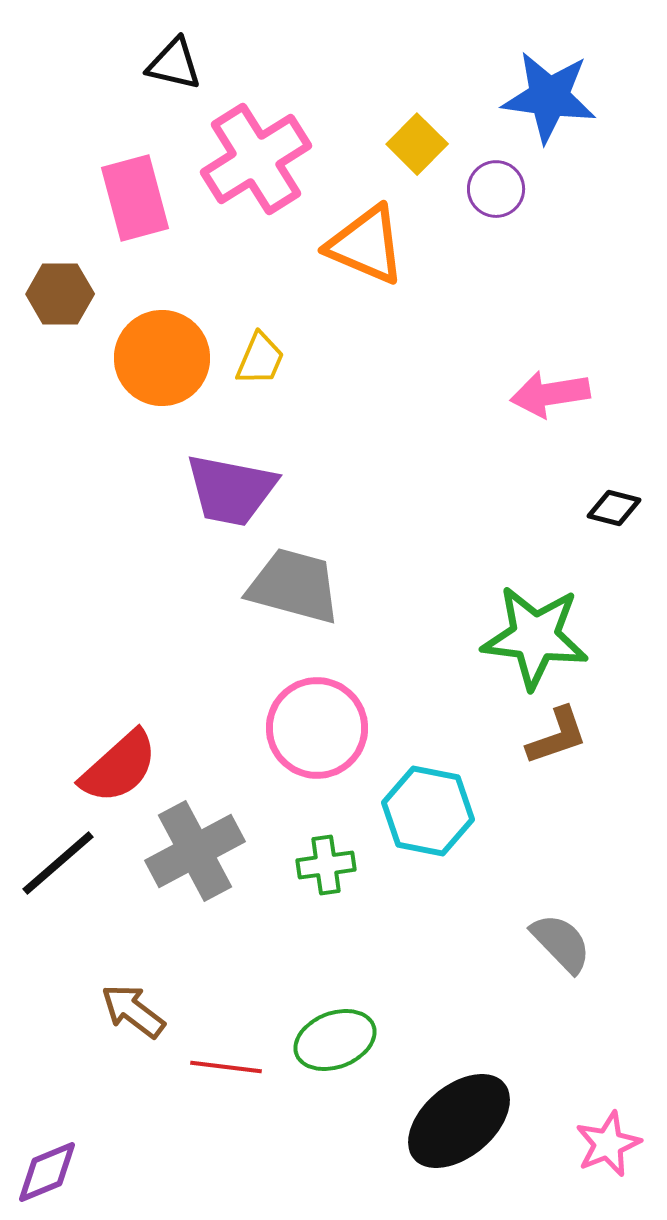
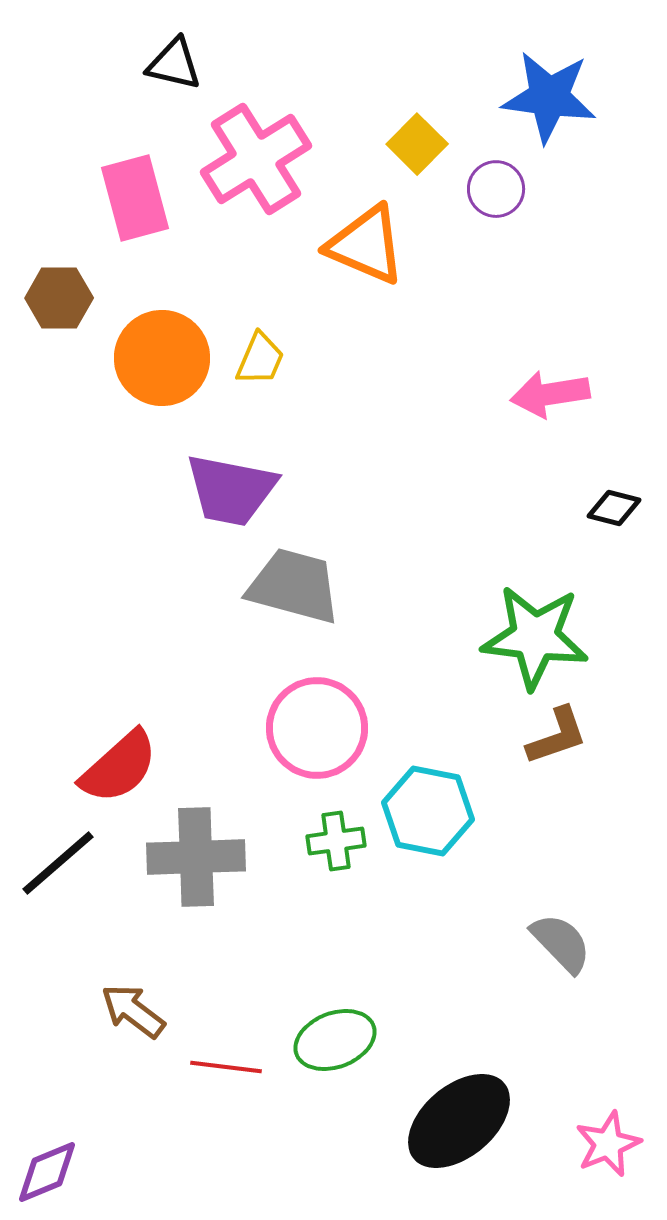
brown hexagon: moved 1 px left, 4 px down
gray cross: moved 1 px right, 6 px down; rotated 26 degrees clockwise
green cross: moved 10 px right, 24 px up
